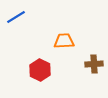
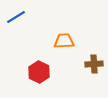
red hexagon: moved 1 px left, 2 px down
